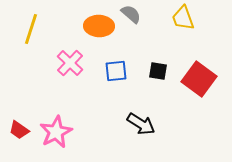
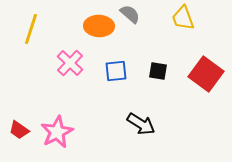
gray semicircle: moved 1 px left
red square: moved 7 px right, 5 px up
pink star: moved 1 px right
